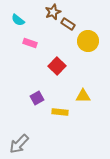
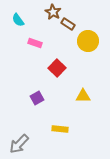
brown star: rotated 21 degrees counterclockwise
cyan semicircle: rotated 16 degrees clockwise
pink rectangle: moved 5 px right
red square: moved 2 px down
yellow rectangle: moved 17 px down
